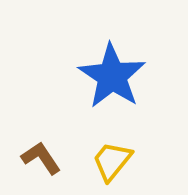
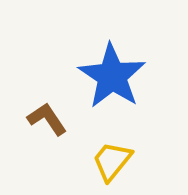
brown L-shape: moved 6 px right, 39 px up
